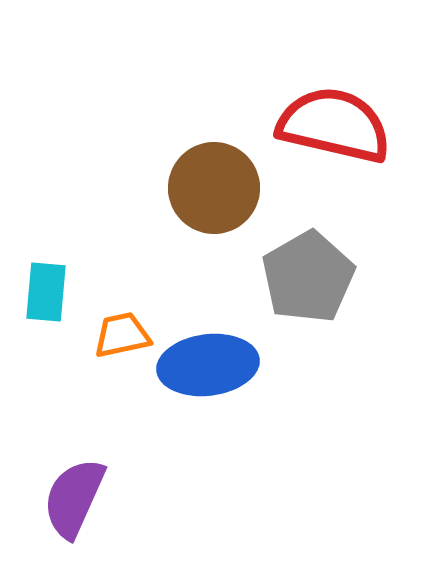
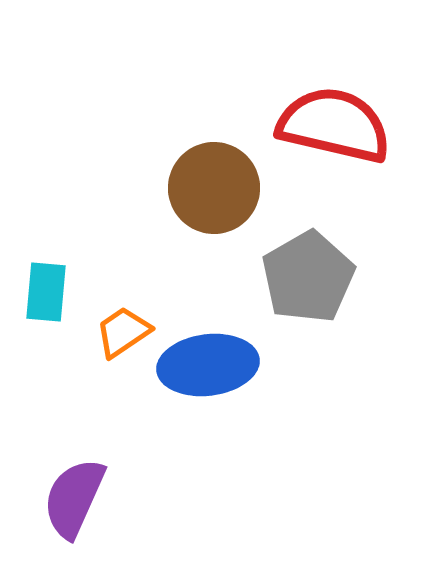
orange trapezoid: moved 1 px right, 3 px up; rotated 22 degrees counterclockwise
